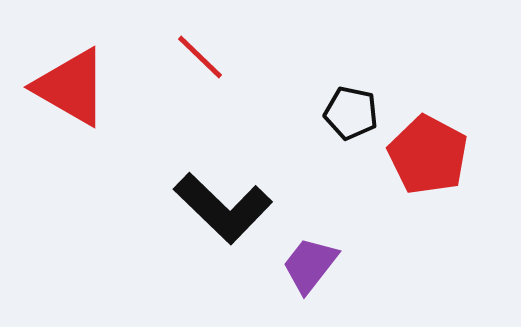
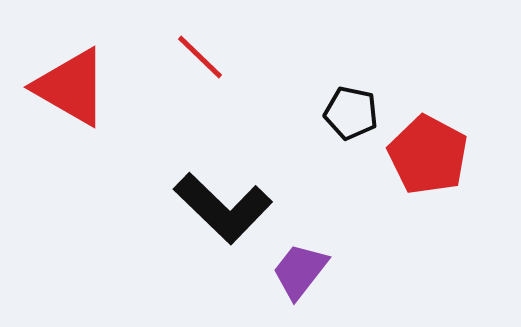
purple trapezoid: moved 10 px left, 6 px down
